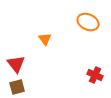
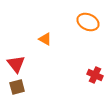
orange triangle: rotated 24 degrees counterclockwise
